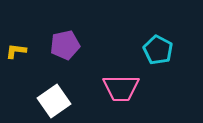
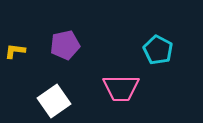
yellow L-shape: moved 1 px left
